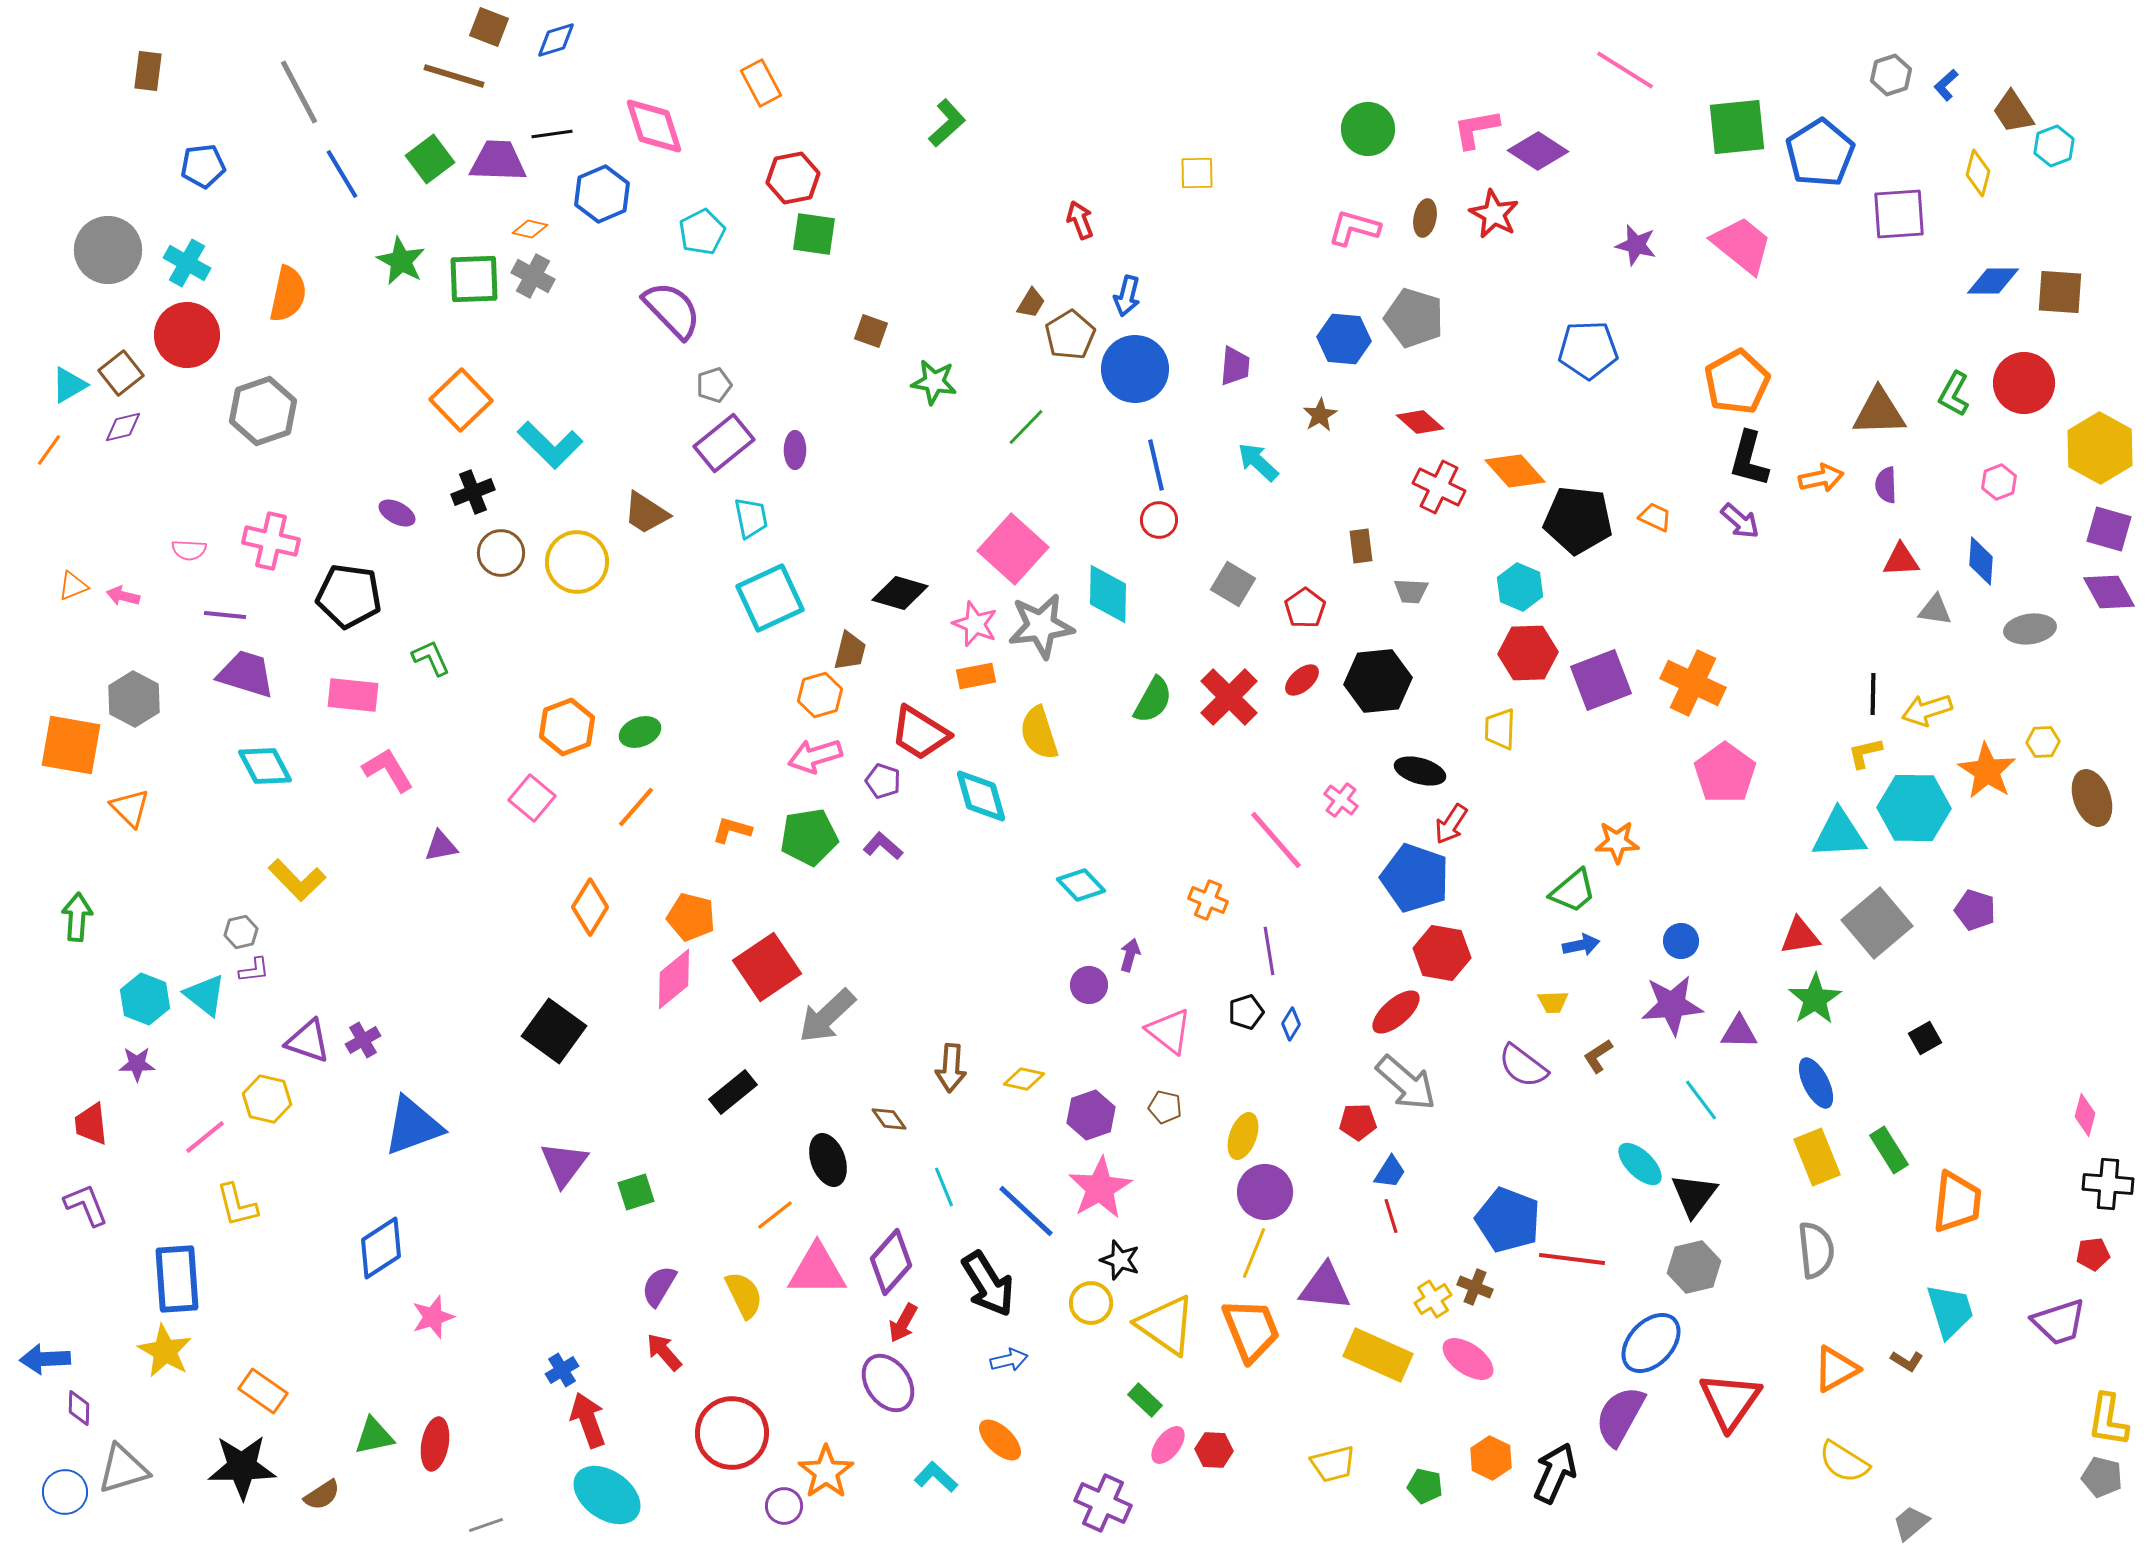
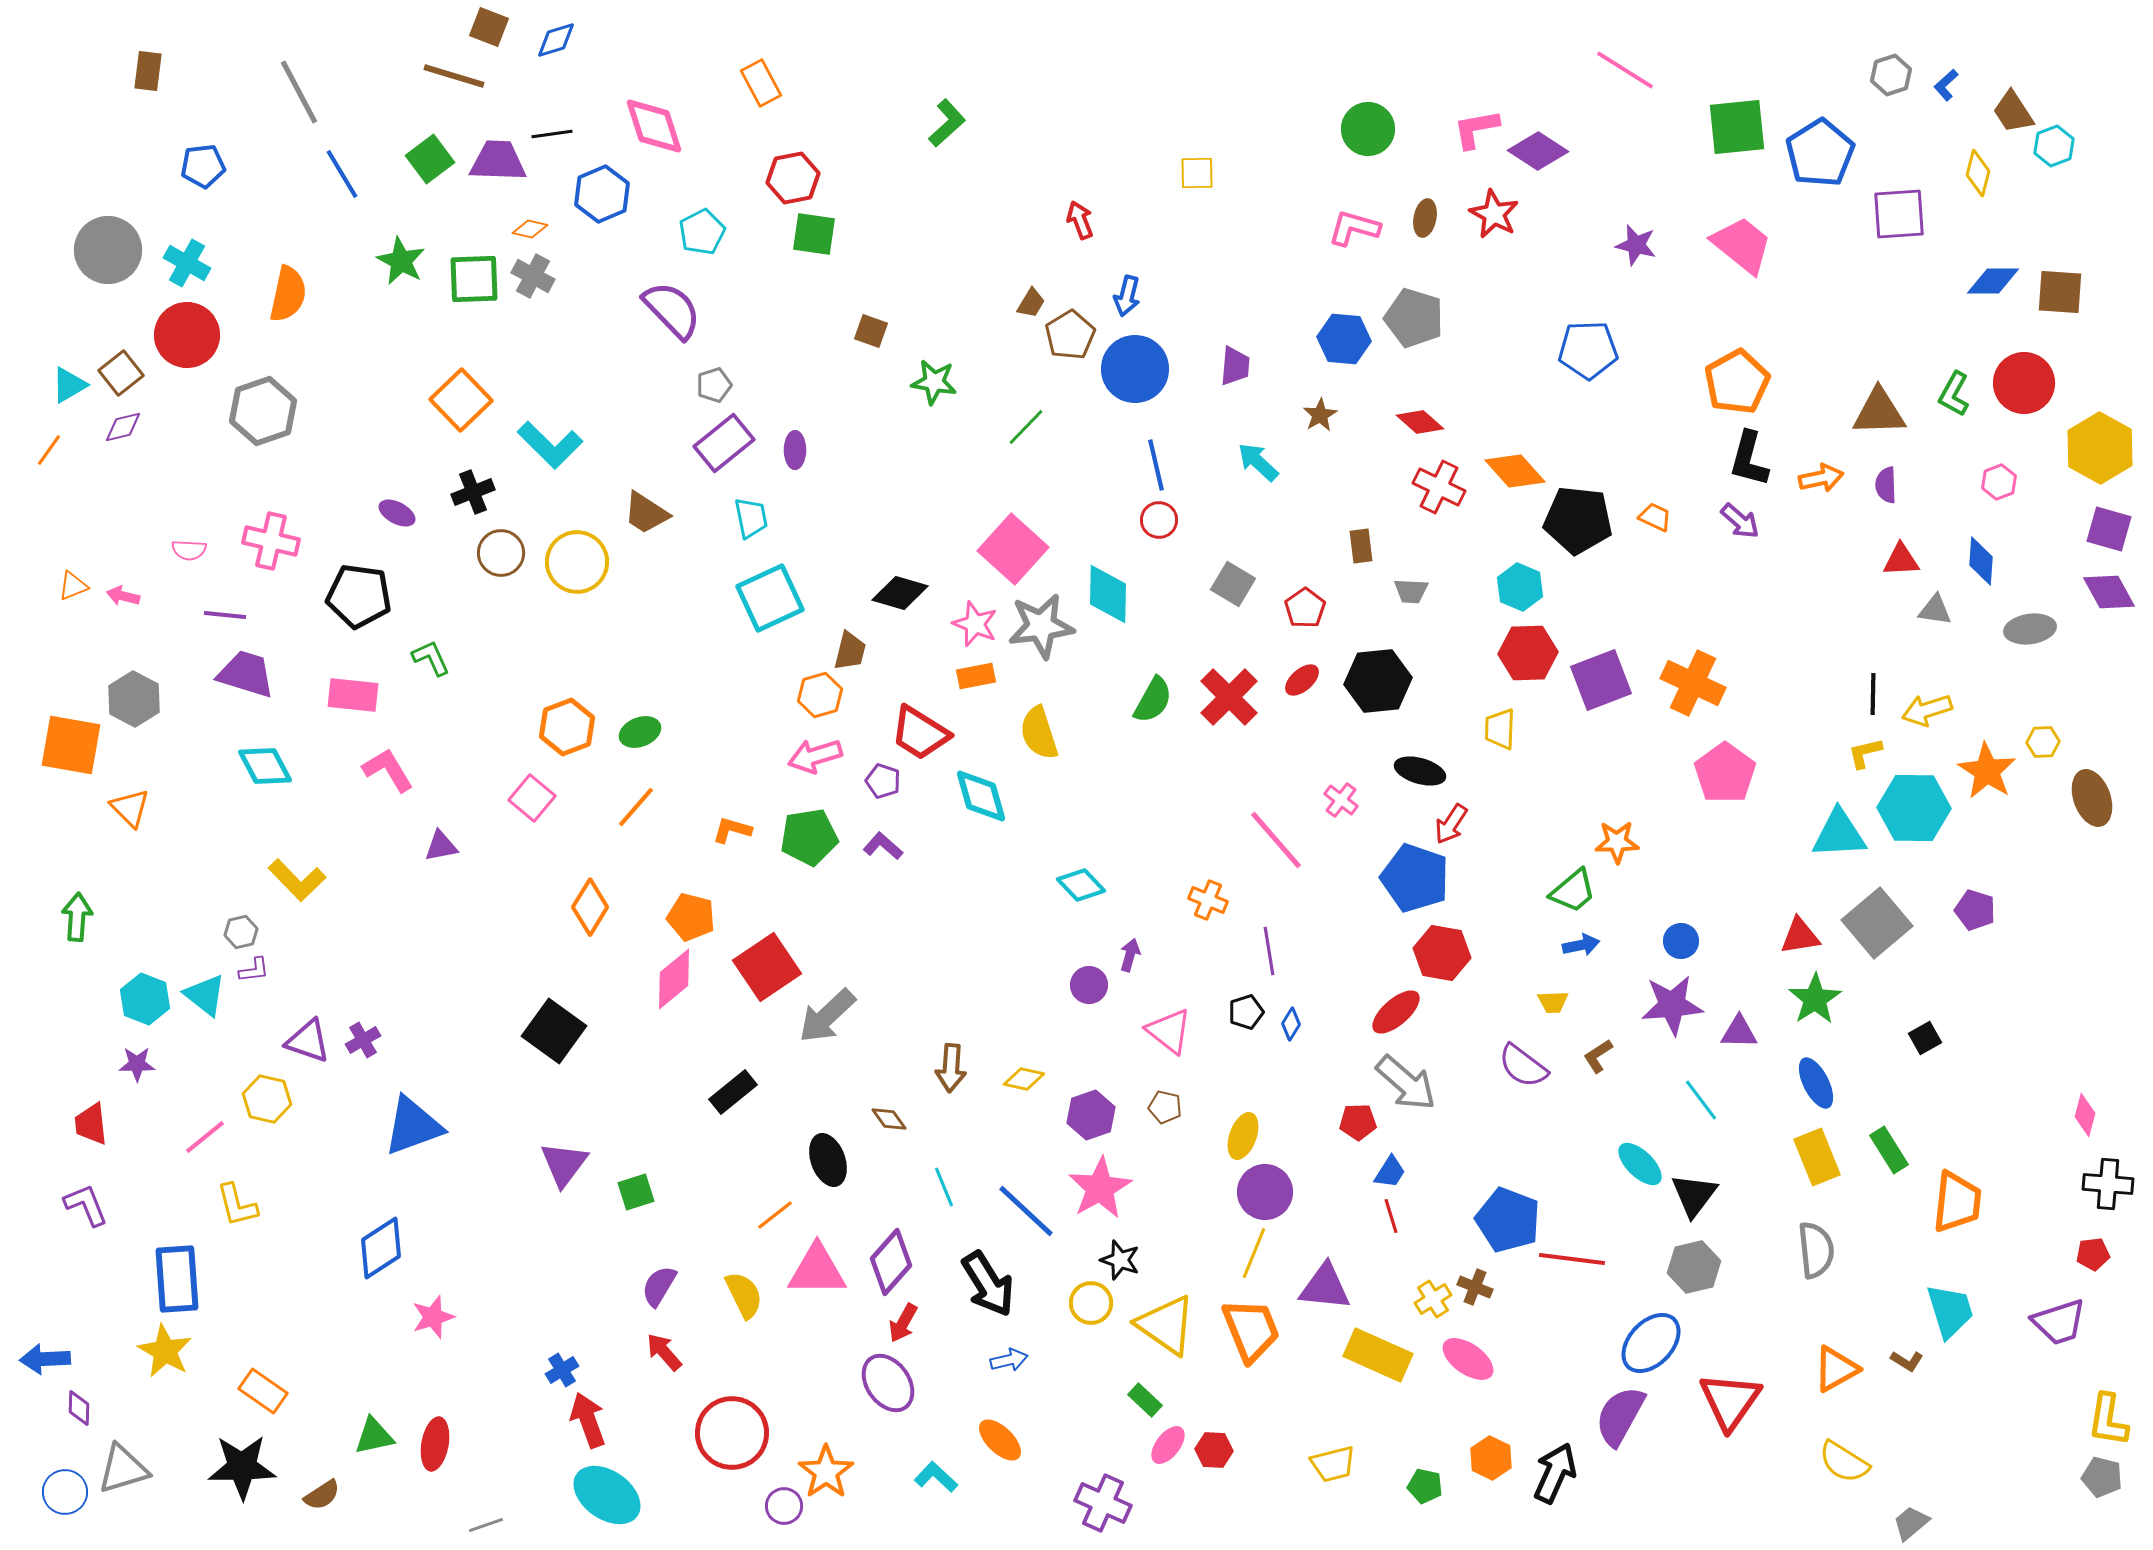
black pentagon at (349, 596): moved 10 px right
